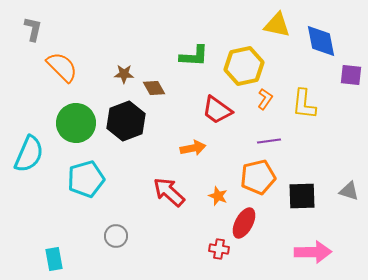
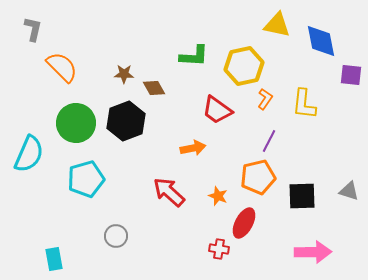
purple line: rotated 55 degrees counterclockwise
